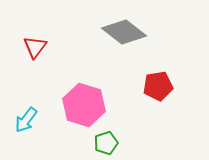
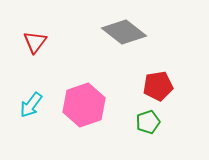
red triangle: moved 5 px up
pink hexagon: rotated 24 degrees clockwise
cyan arrow: moved 5 px right, 15 px up
green pentagon: moved 42 px right, 21 px up
